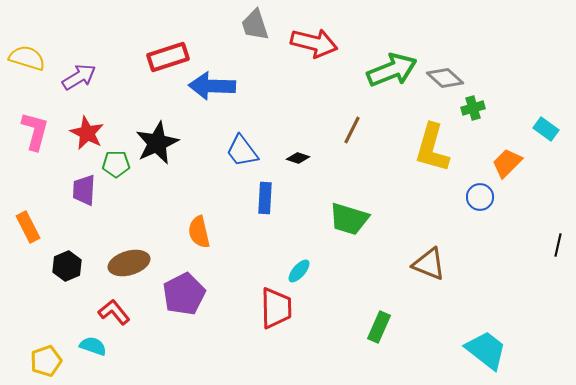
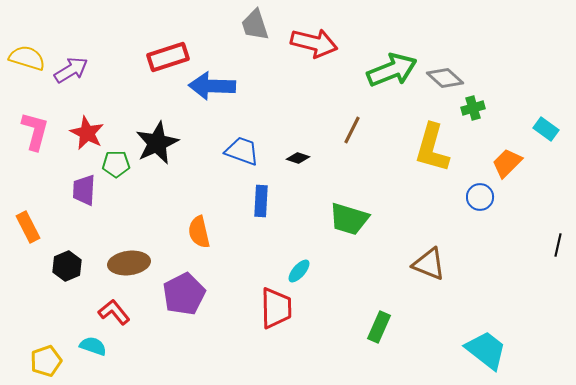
purple arrow: moved 8 px left, 7 px up
blue trapezoid: rotated 147 degrees clockwise
blue rectangle: moved 4 px left, 3 px down
brown ellipse: rotated 9 degrees clockwise
